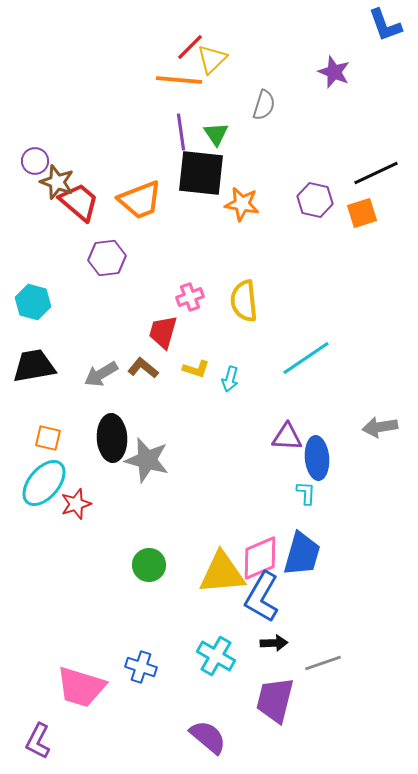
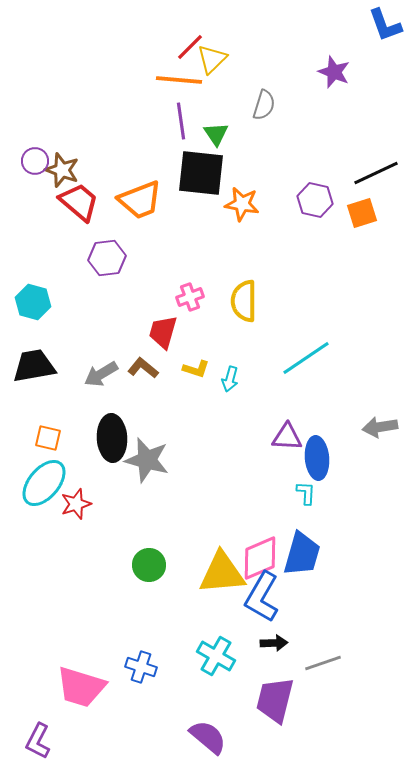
purple line at (181, 132): moved 11 px up
brown star at (57, 182): moved 5 px right, 12 px up
yellow semicircle at (244, 301): rotated 6 degrees clockwise
